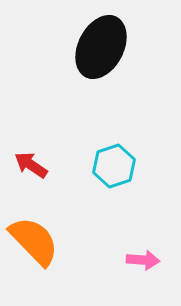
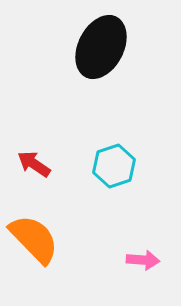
red arrow: moved 3 px right, 1 px up
orange semicircle: moved 2 px up
